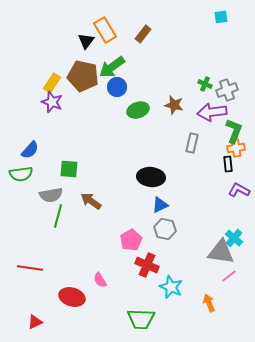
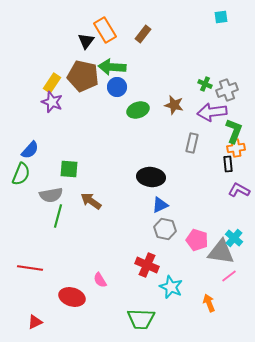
green arrow: rotated 40 degrees clockwise
green semicircle: rotated 60 degrees counterclockwise
pink pentagon: moved 66 px right; rotated 25 degrees counterclockwise
